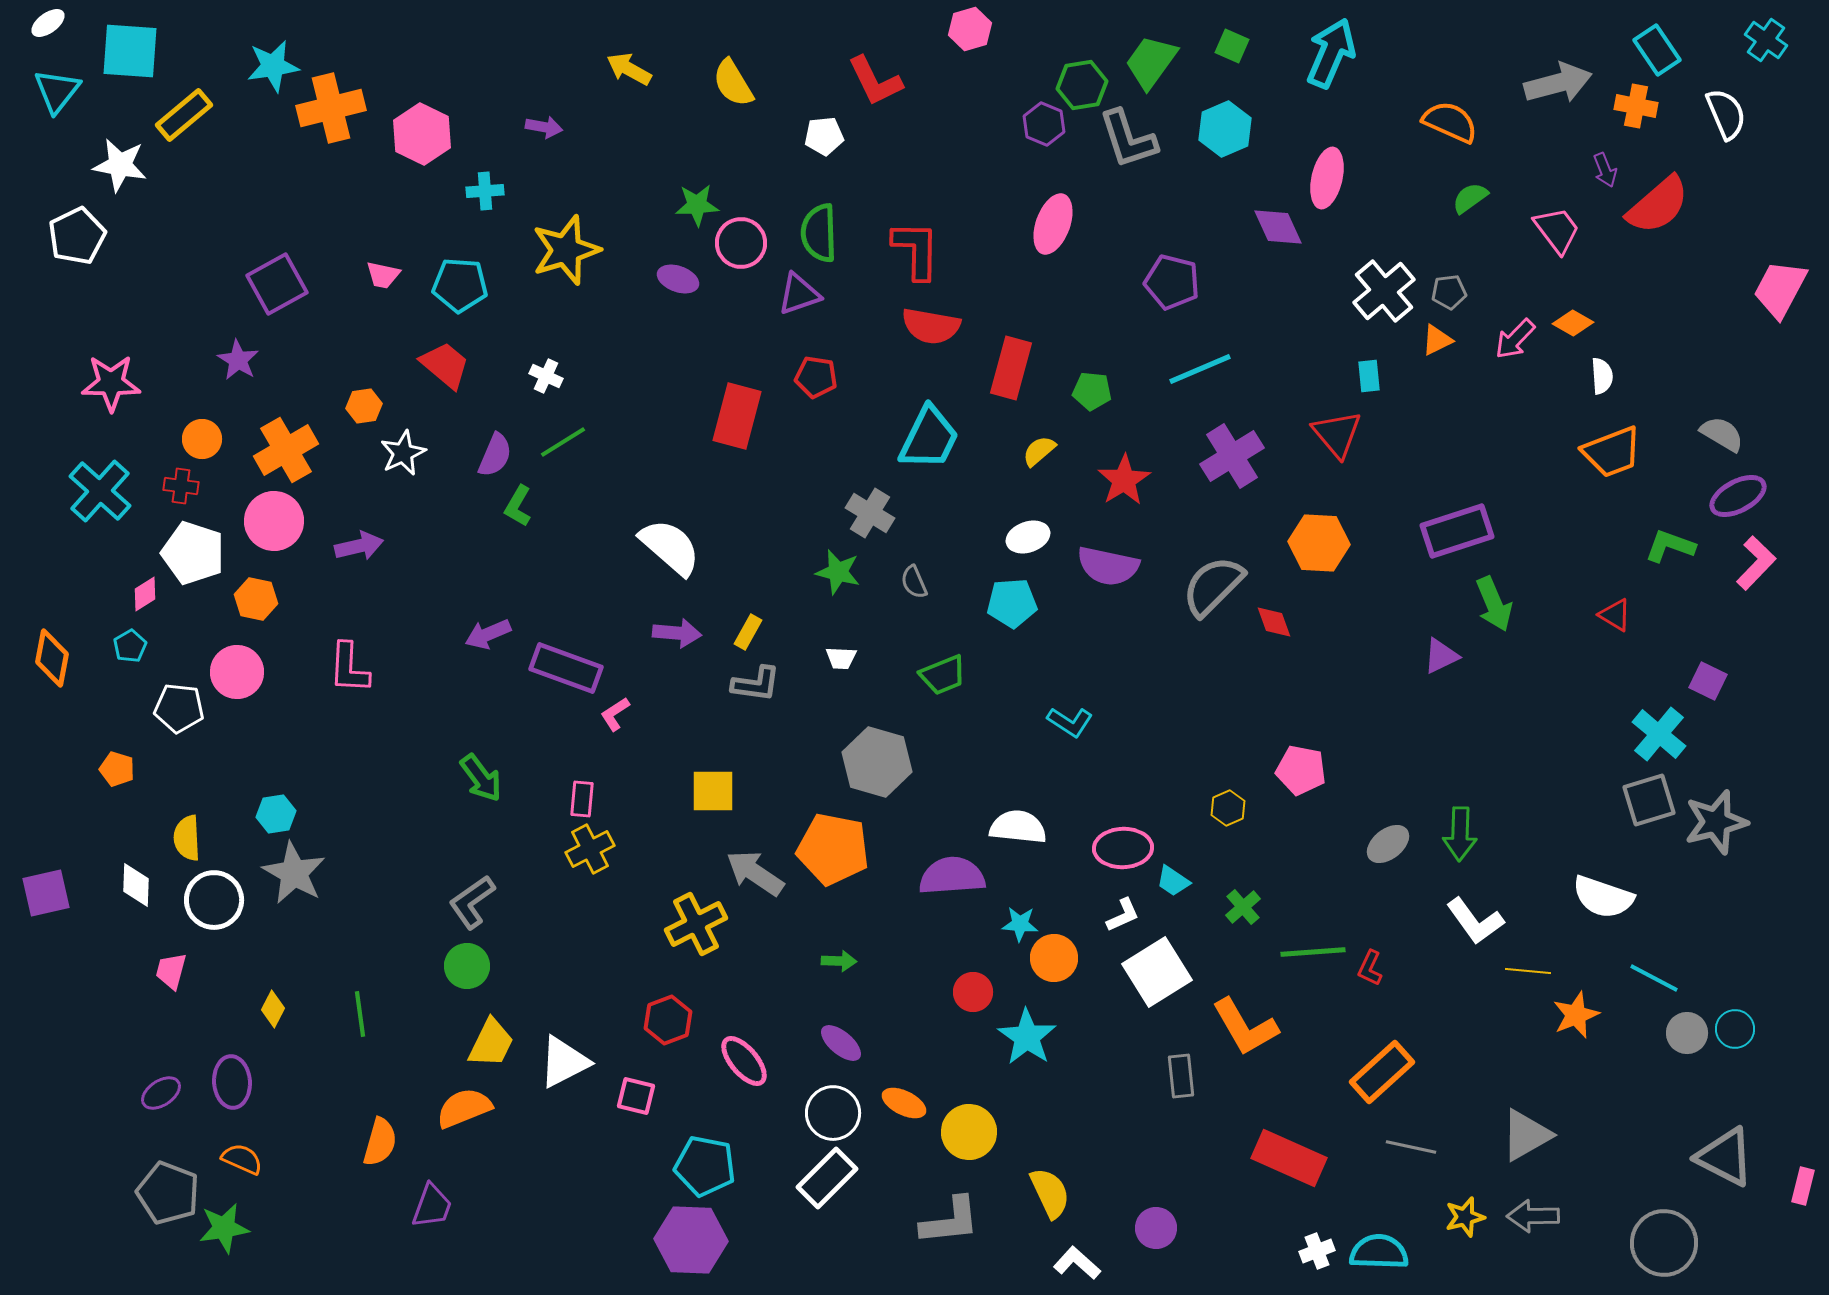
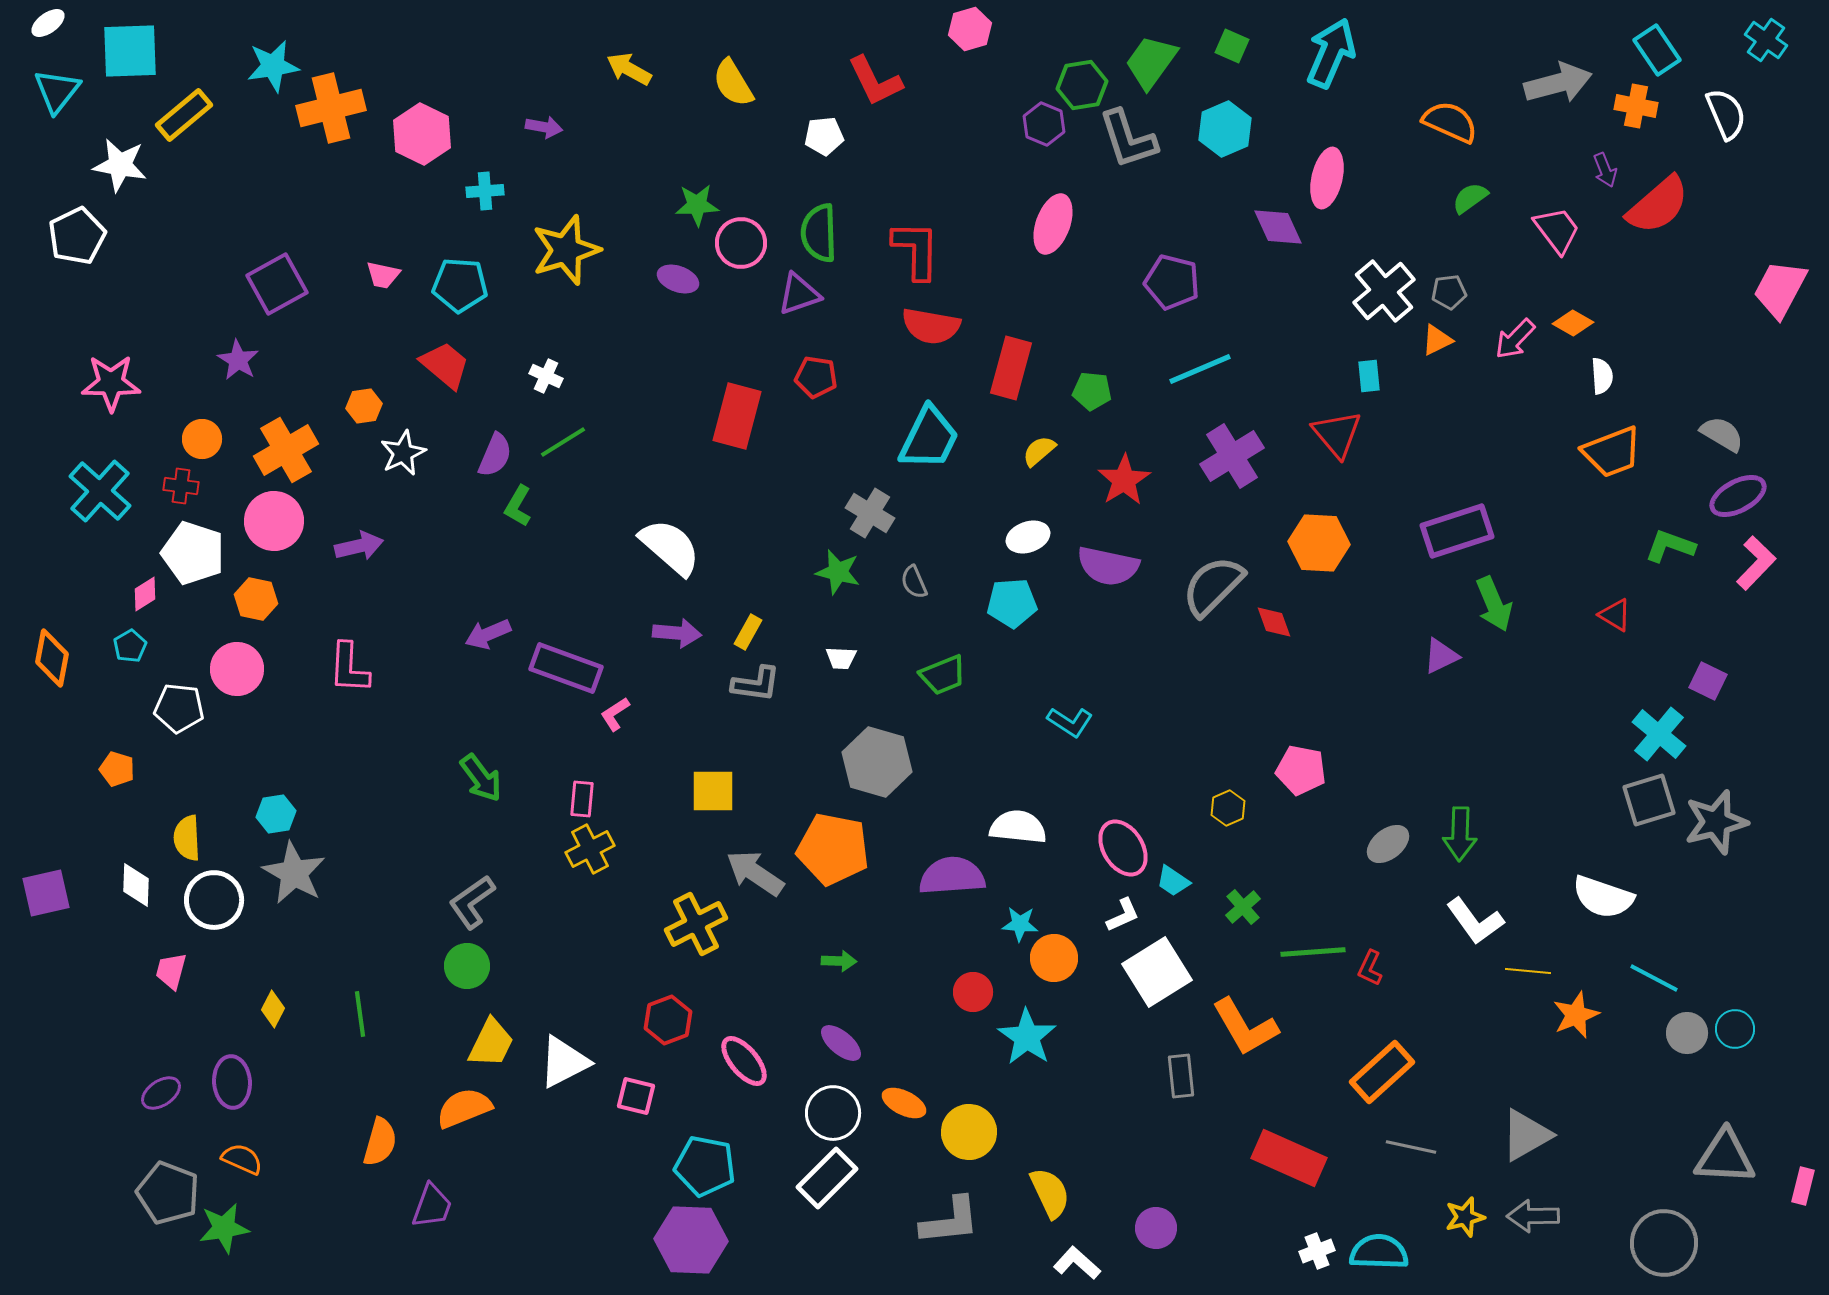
cyan square at (130, 51): rotated 6 degrees counterclockwise
pink circle at (237, 672): moved 3 px up
pink ellipse at (1123, 848): rotated 60 degrees clockwise
gray triangle at (1725, 1157): rotated 24 degrees counterclockwise
